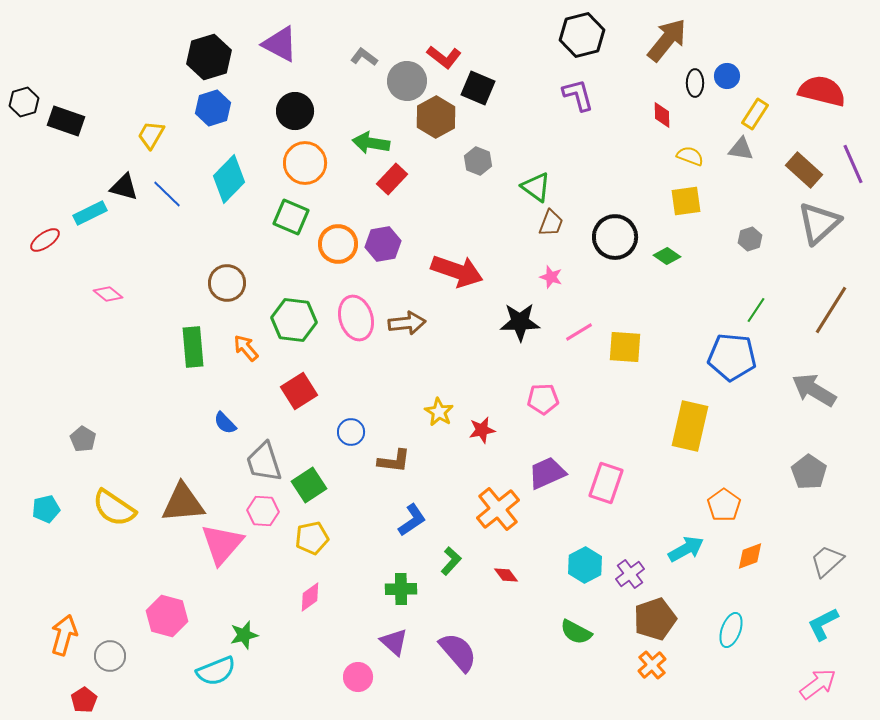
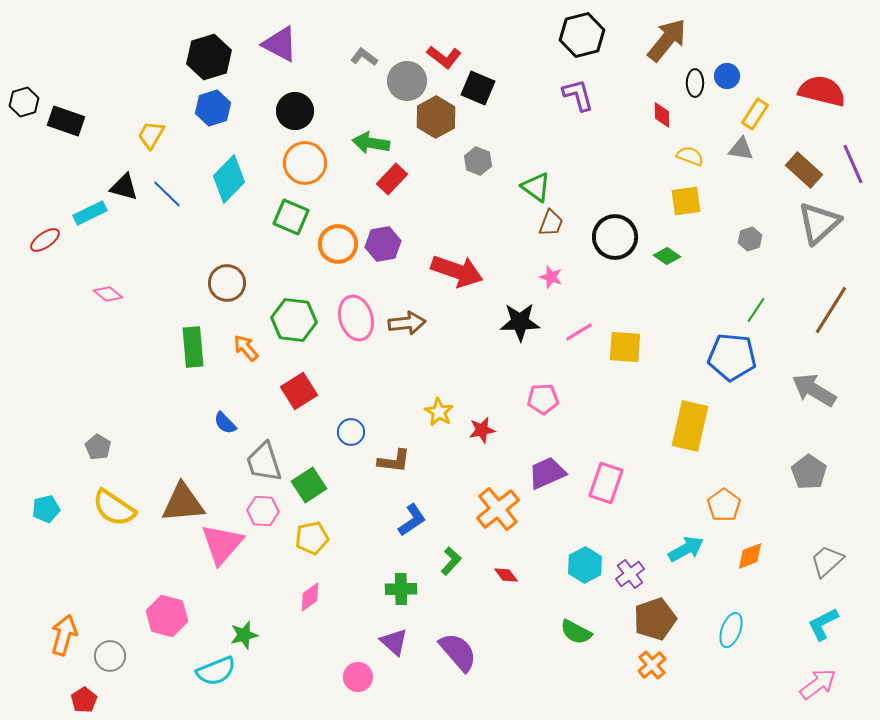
gray pentagon at (83, 439): moved 15 px right, 8 px down
